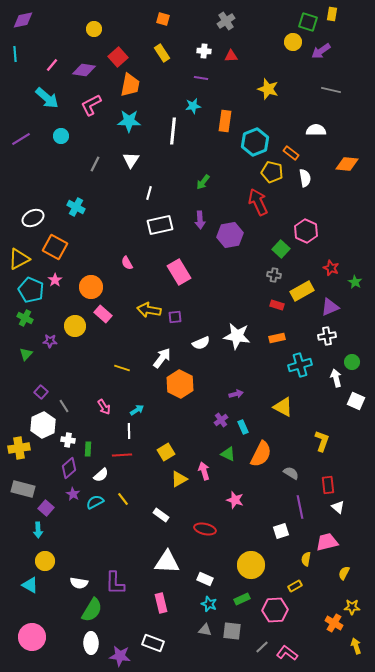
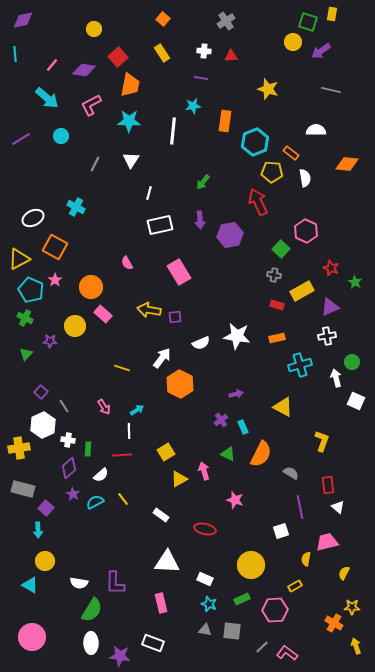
orange square at (163, 19): rotated 24 degrees clockwise
yellow pentagon at (272, 172): rotated 10 degrees counterclockwise
